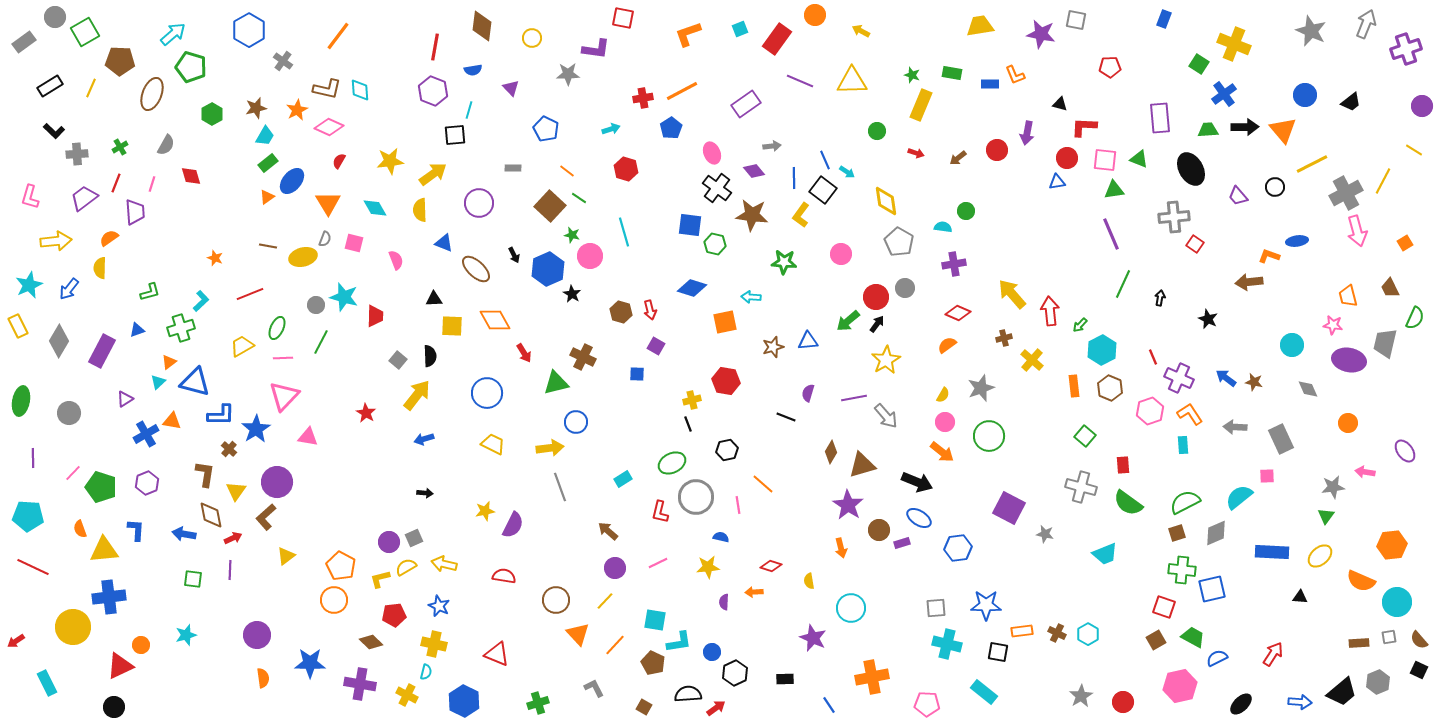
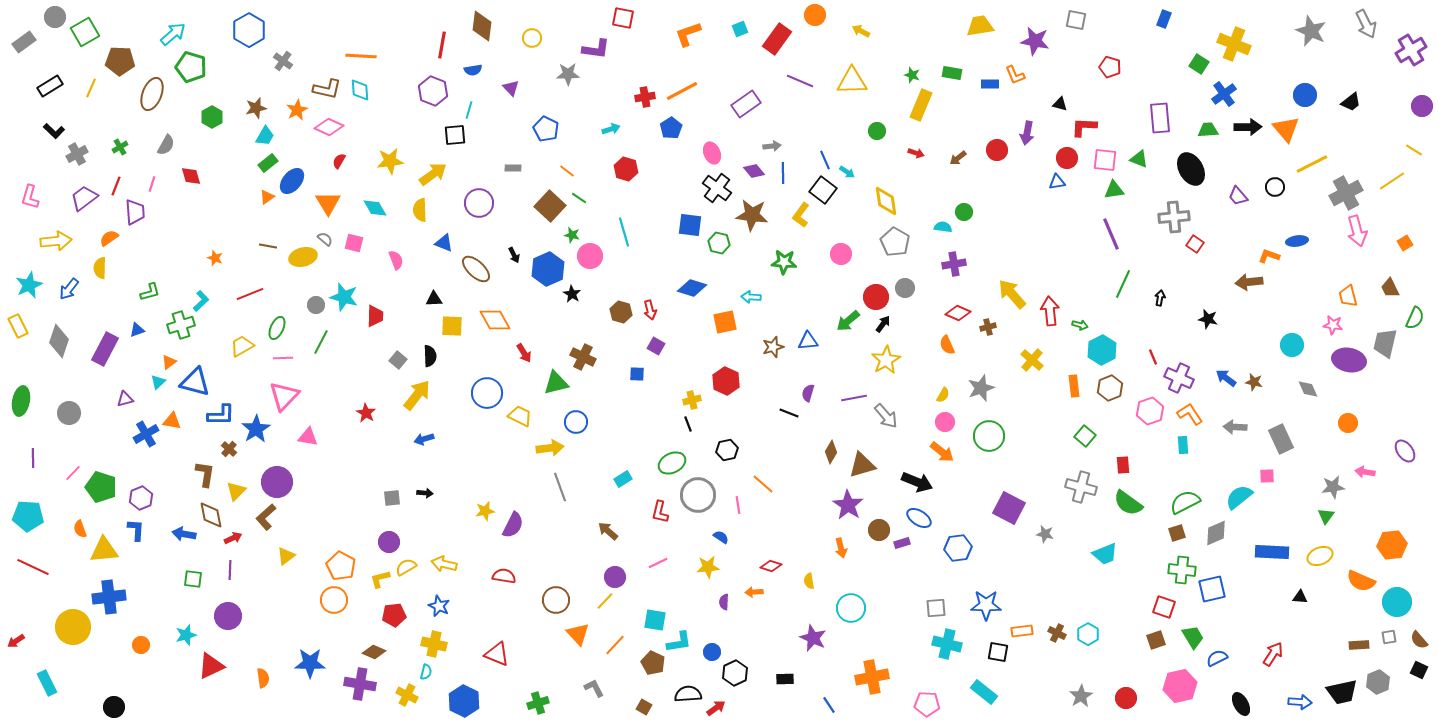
gray arrow at (1366, 24): rotated 132 degrees clockwise
purple star at (1041, 34): moved 6 px left, 7 px down
orange line at (338, 36): moved 23 px right, 20 px down; rotated 56 degrees clockwise
red line at (435, 47): moved 7 px right, 2 px up
purple cross at (1406, 49): moved 5 px right, 1 px down; rotated 12 degrees counterclockwise
red pentagon at (1110, 67): rotated 20 degrees clockwise
red cross at (643, 98): moved 2 px right, 1 px up
green hexagon at (212, 114): moved 3 px down
black arrow at (1245, 127): moved 3 px right
orange triangle at (1283, 130): moved 3 px right, 1 px up
gray cross at (77, 154): rotated 25 degrees counterclockwise
blue line at (794, 178): moved 11 px left, 5 px up
yellow line at (1383, 181): moved 9 px right; rotated 28 degrees clockwise
red line at (116, 183): moved 3 px down
green circle at (966, 211): moved 2 px left, 1 px down
gray semicircle at (325, 239): rotated 70 degrees counterclockwise
gray pentagon at (899, 242): moved 4 px left
green hexagon at (715, 244): moved 4 px right, 1 px up
black star at (1208, 319): rotated 12 degrees counterclockwise
black arrow at (877, 324): moved 6 px right
green arrow at (1080, 325): rotated 119 degrees counterclockwise
green cross at (181, 328): moved 3 px up
brown cross at (1004, 338): moved 16 px left, 11 px up
gray diamond at (59, 341): rotated 12 degrees counterclockwise
orange semicircle at (947, 345): rotated 78 degrees counterclockwise
purple rectangle at (102, 351): moved 3 px right, 2 px up
red hexagon at (726, 381): rotated 16 degrees clockwise
brown hexagon at (1110, 388): rotated 15 degrees clockwise
purple triangle at (125, 399): rotated 18 degrees clockwise
black line at (786, 417): moved 3 px right, 4 px up
yellow trapezoid at (493, 444): moved 27 px right, 28 px up
purple hexagon at (147, 483): moved 6 px left, 15 px down
yellow triangle at (236, 491): rotated 10 degrees clockwise
gray circle at (696, 497): moved 2 px right, 2 px up
blue semicircle at (721, 537): rotated 21 degrees clockwise
gray square at (414, 538): moved 22 px left, 40 px up; rotated 18 degrees clockwise
yellow ellipse at (1320, 556): rotated 20 degrees clockwise
purple circle at (615, 568): moved 9 px down
purple circle at (257, 635): moved 29 px left, 19 px up
green trapezoid at (1193, 637): rotated 30 degrees clockwise
brown square at (1156, 640): rotated 12 degrees clockwise
brown diamond at (371, 642): moved 3 px right, 10 px down; rotated 20 degrees counterclockwise
brown rectangle at (1359, 643): moved 2 px down
red triangle at (120, 666): moved 91 px right
black trapezoid at (1342, 692): rotated 28 degrees clockwise
red circle at (1123, 702): moved 3 px right, 4 px up
black ellipse at (1241, 704): rotated 75 degrees counterclockwise
